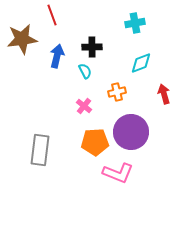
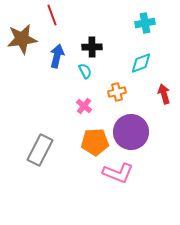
cyan cross: moved 10 px right
gray rectangle: rotated 20 degrees clockwise
